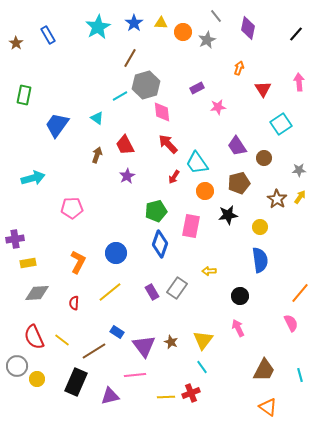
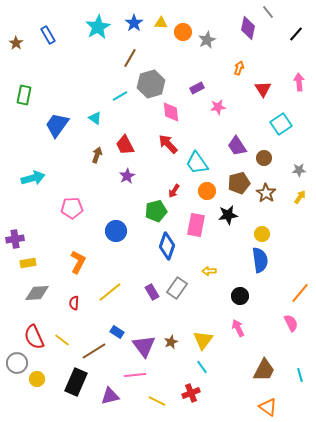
gray line at (216, 16): moved 52 px right, 4 px up
gray hexagon at (146, 85): moved 5 px right, 1 px up
pink diamond at (162, 112): moved 9 px right
cyan triangle at (97, 118): moved 2 px left
red arrow at (174, 177): moved 14 px down
orange circle at (205, 191): moved 2 px right
brown star at (277, 199): moved 11 px left, 6 px up
pink rectangle at (191, 226): moved 5 px right, 1 px up
yellow circle at (260, 227): moved 2 px right, 7 px down
blue diamond at (160, 244): moved 7 px right, 2 px down
blue circle at (116, 253): moved 22 px up
brown star at (171, 342): rotated 24 degrees clockwise
gray circle at (17, 366): moved 3 px up
yellow line at (166, 397): moved 9 px left, 4 px down; rotated 30 degrees clockwise
